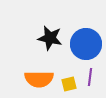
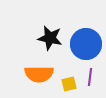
orange semicircle: moved 5 px up
